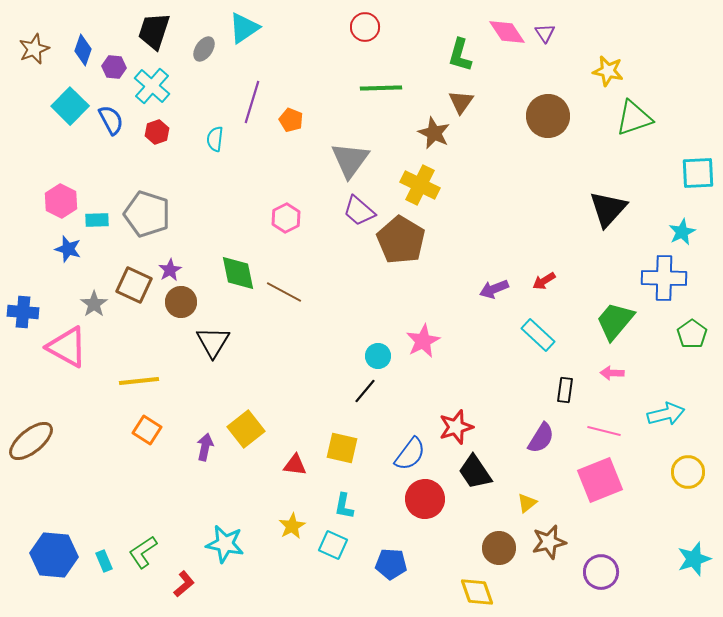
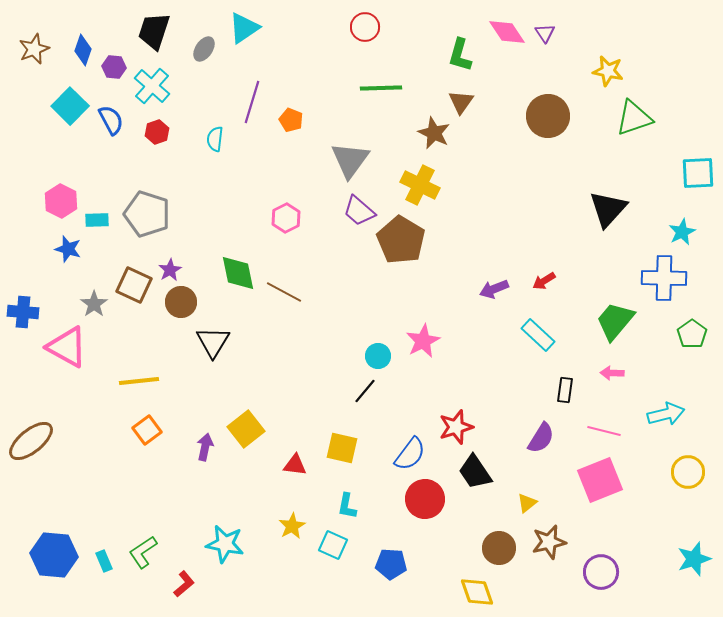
orange square at (147, 430): rotated 20 degrees clockwise
cyan L-shape at (344, 506): moved 3 px right
